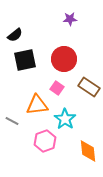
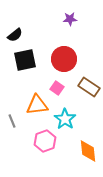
gray line: rotated 40 degrees clockwise
